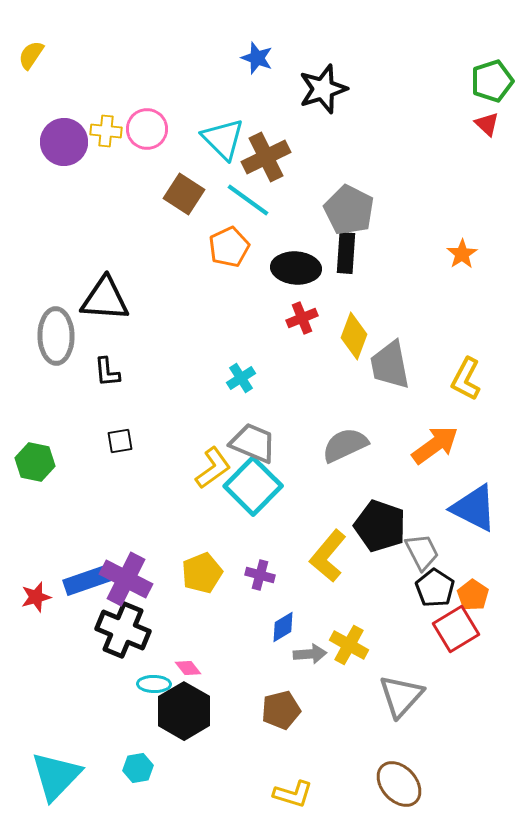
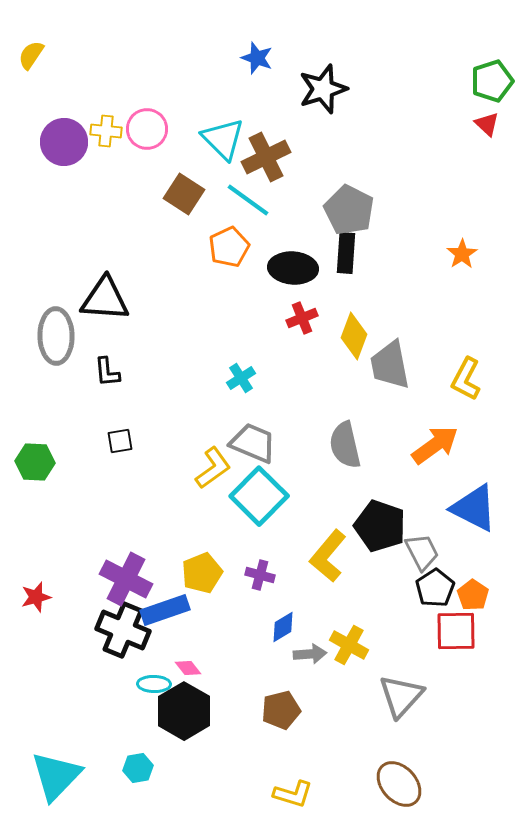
black ellipse at (296, 268): moved 3 px left
gray semicircle at (345, 445): rotated 78 degrees counterclockwise
green hexagon at (35, 462): rotated 9 degrees counterclockwise
cyan square at (253, 486): moved 6 px right, 10 px down
blue rectangle at (88, 580): moved 77 px right, 30 px down
black pentagon at (435, 588): rotated 6 degrees clockwise
red square at (456, 629): moved 2 px down; rotated 30 degrees clockwise
